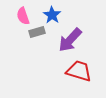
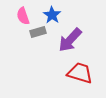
gray rectangle: moved 1 px right
red trapezoid: moved 1 px right, 2 px down
